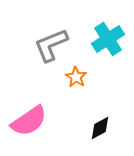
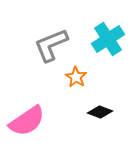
pink semicircle: moved 2 px left
black diamond: moved 16 px up; rotated 50 degrees clockwise
